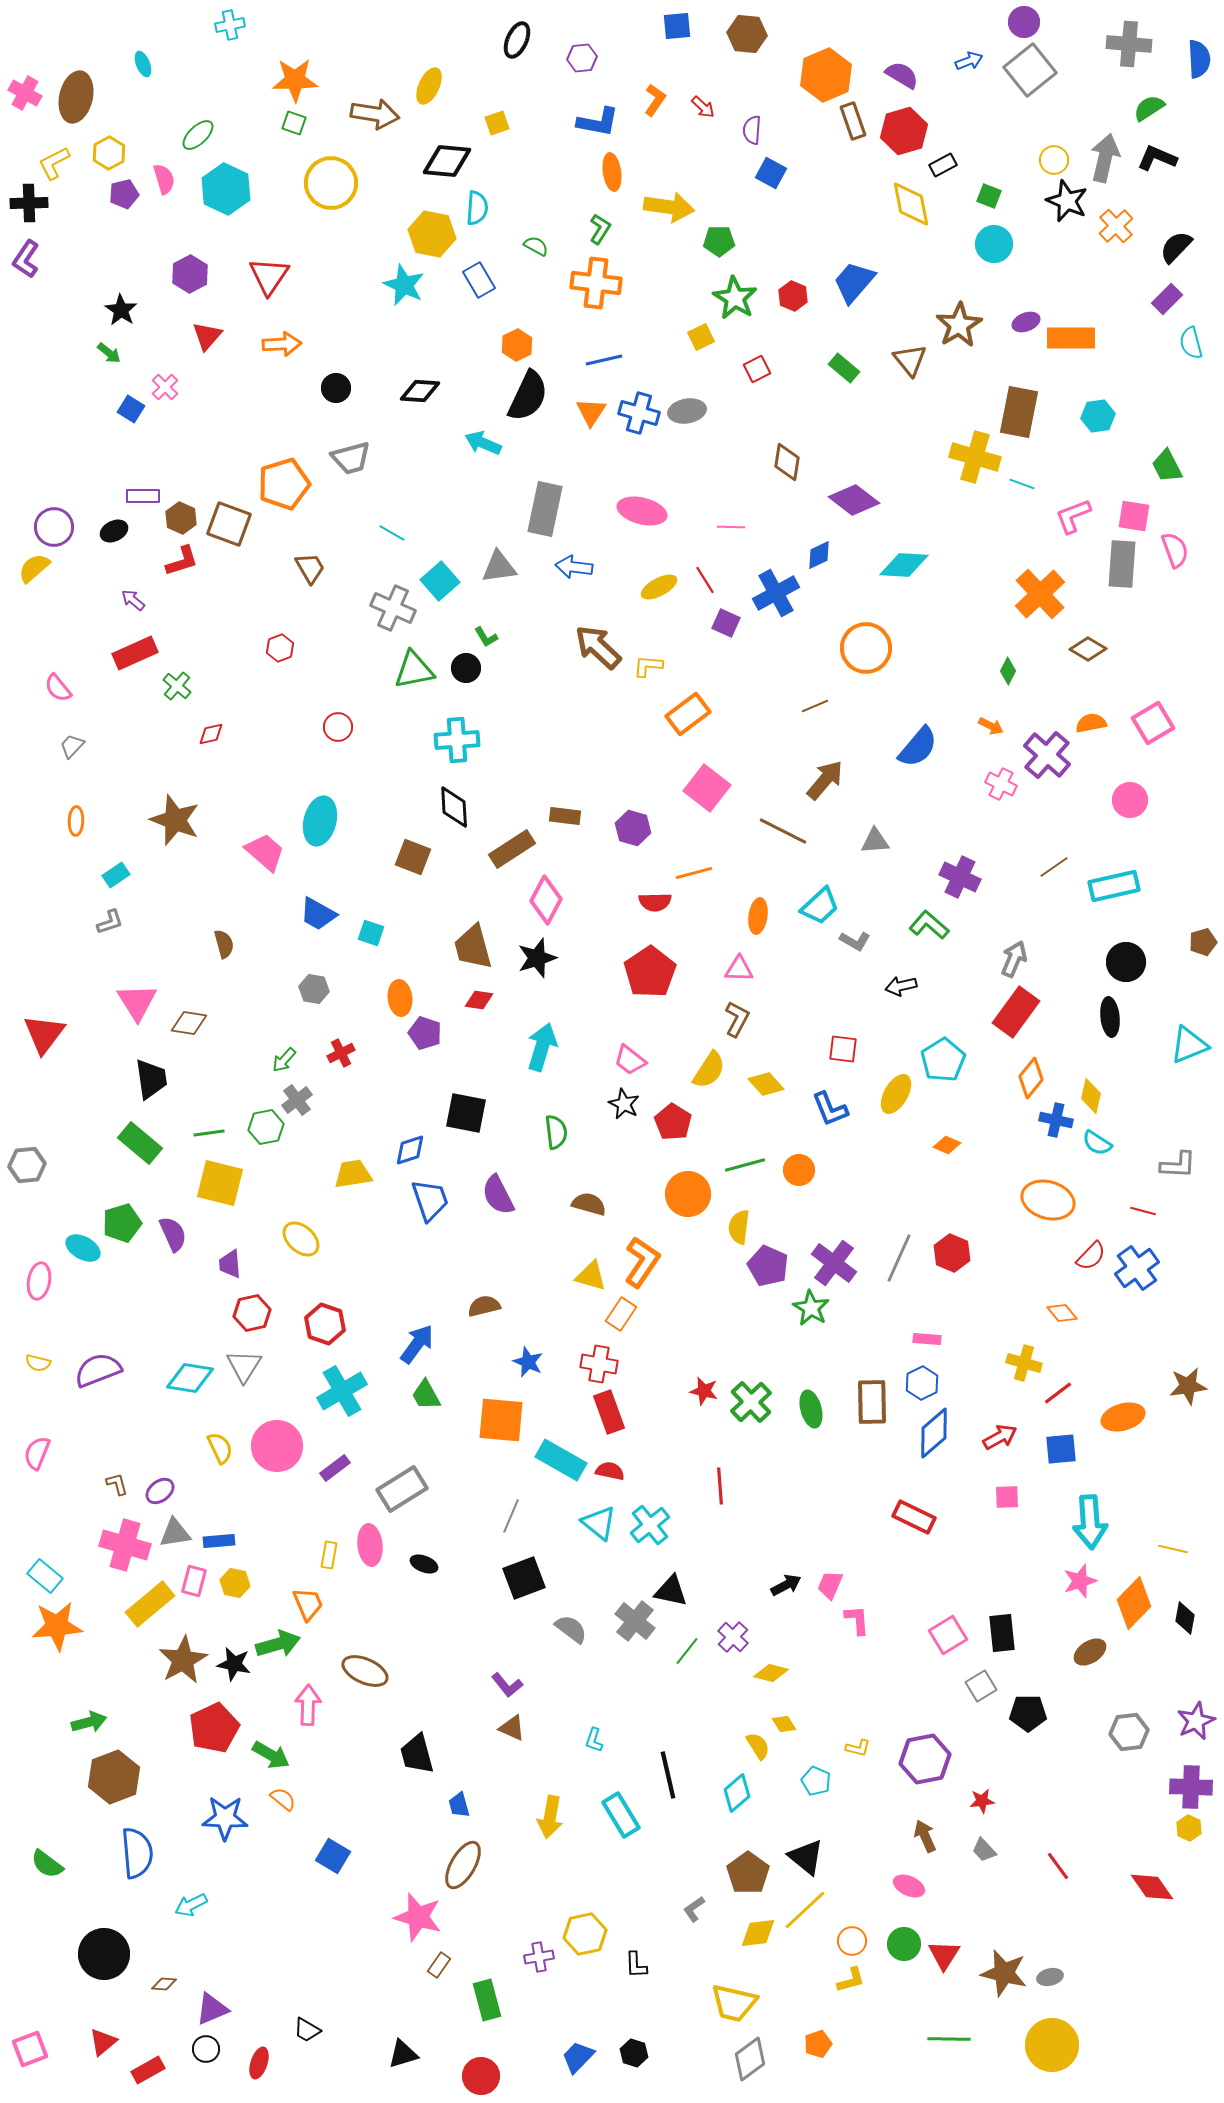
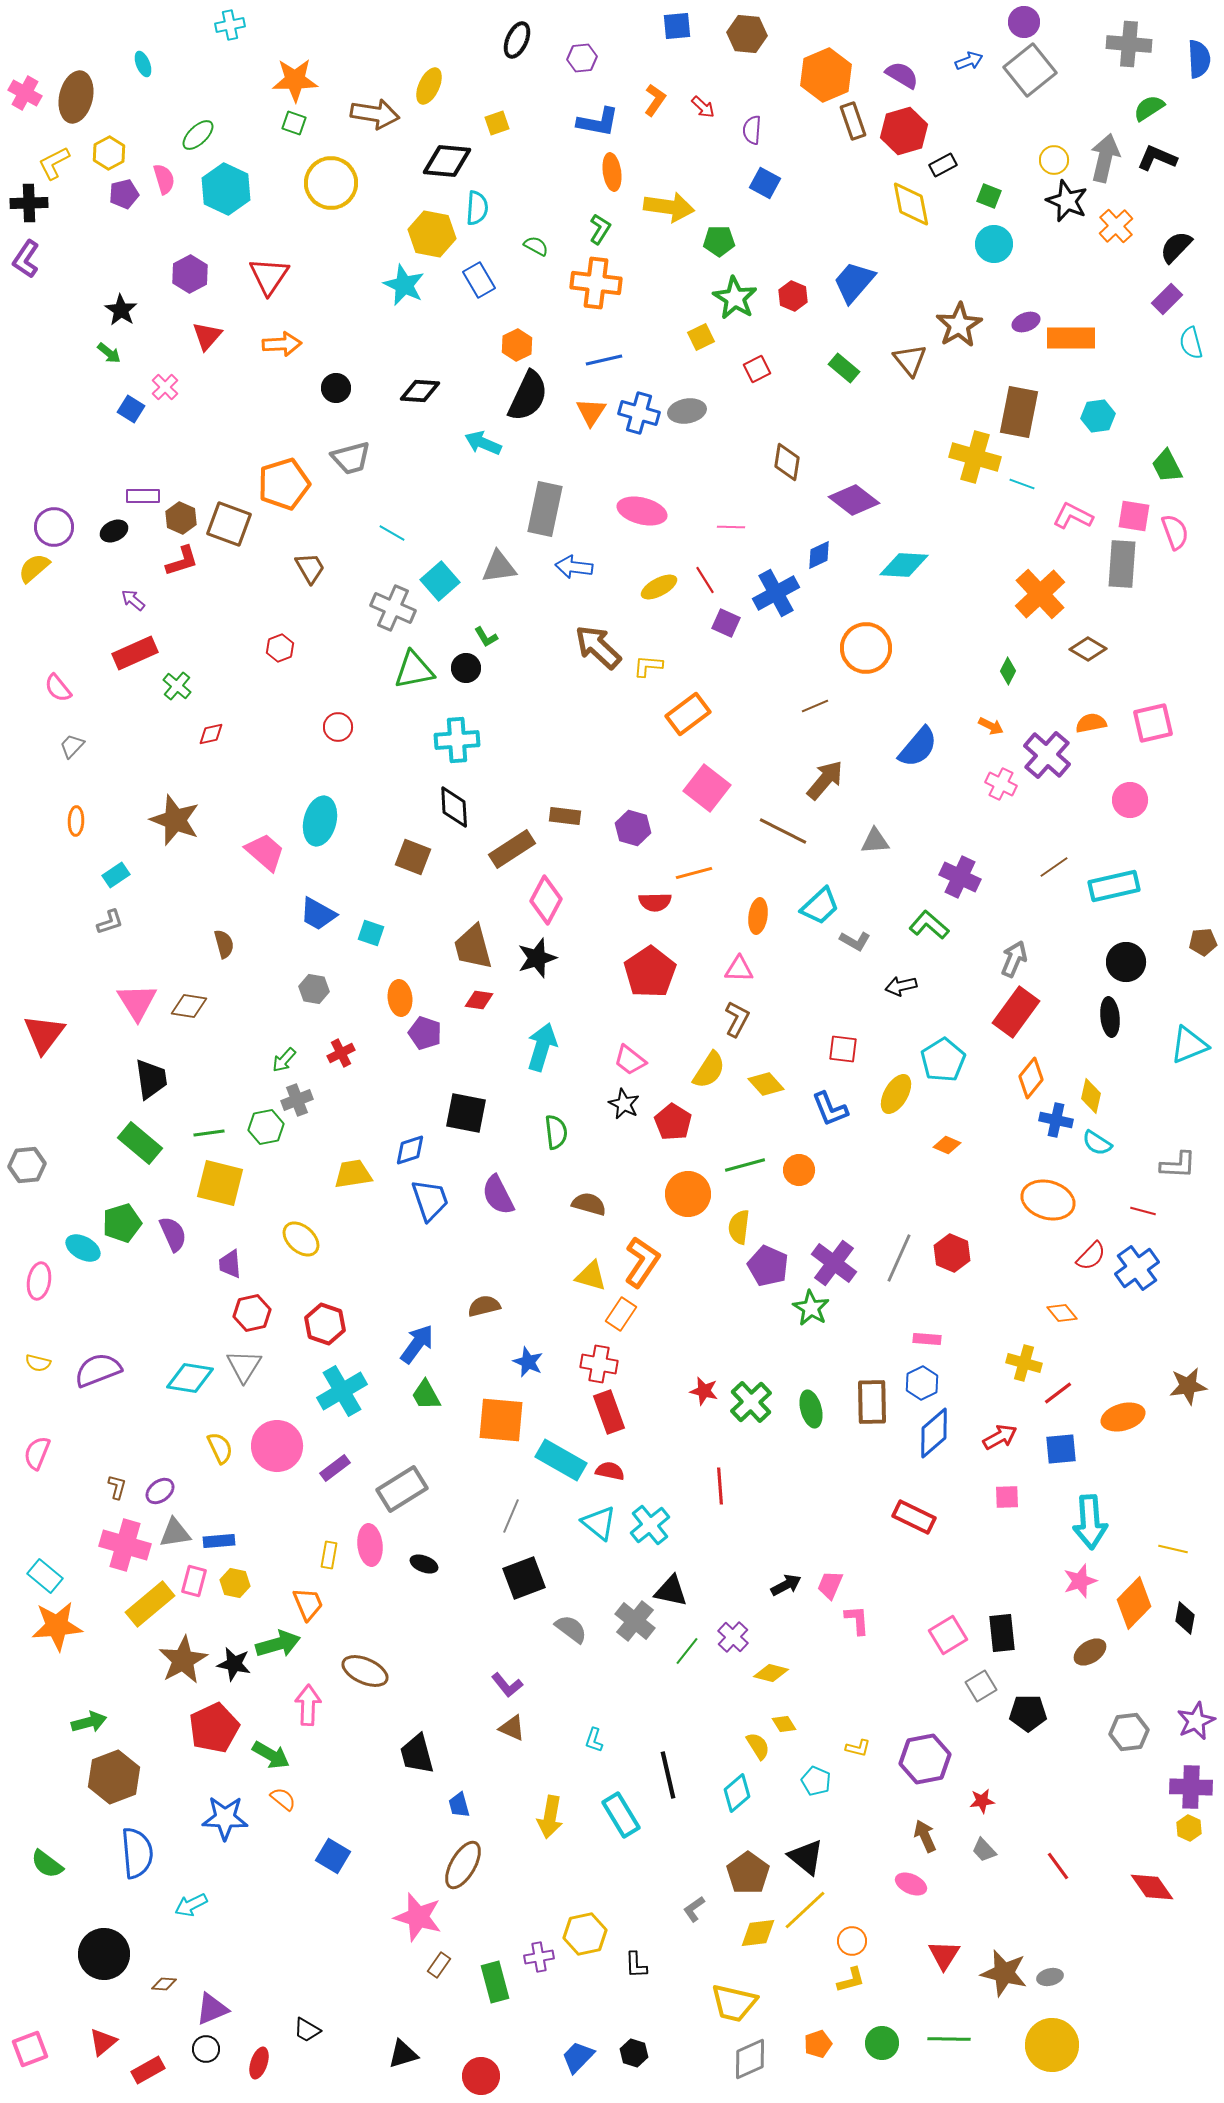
blue square at (771, 173): moved 6 px left, 10 px down
pink L-shape at (1073, 516): rotated 48 degrees clockwise
pink semicircle at (1175, 550): moved 18 px up
pink square at (1153, 723): rotated 18 degrees clockwise
brown pentagon at (1203, 942): rotated 12 degrees clockwise
brown diamond at (189, 1023): moved 17 px up
gray cross at (297, 1100): rotated 16 degrees clockwise
brown L-shape at (117, 1484): moved 3 px down; rotated 30 degrees clockwise
pink ellipse at (909, 1886): moved 2 px right, 2 px up
green circle at (904, 1944): moved 22 px left, 99 px down
green rectangle at (487, 2000): moved 8 px right, 18 px up
gray diamond at (750, 2059): rotated 12 degrees clockwise
